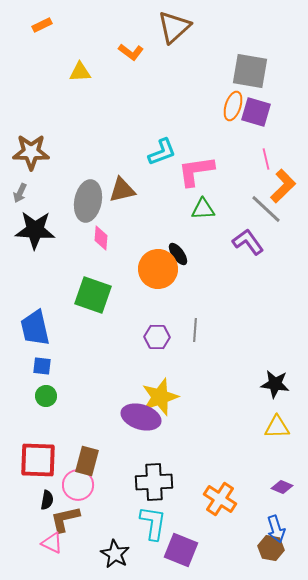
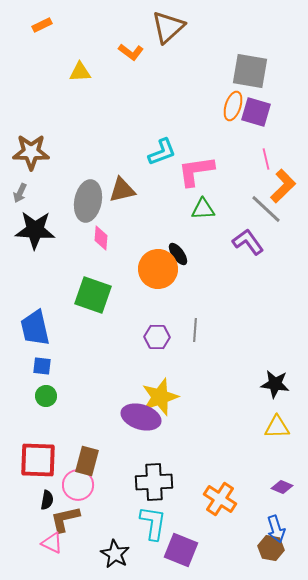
brown triangle at (174, 27): moved 6 px left
